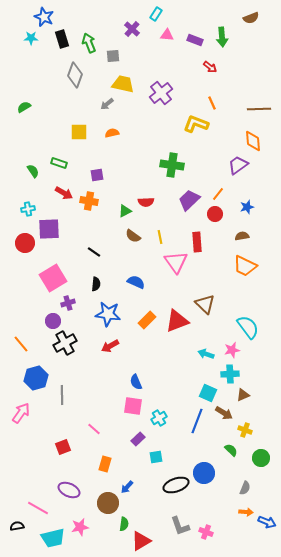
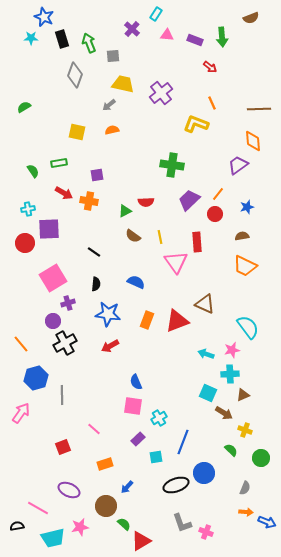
gray arrow at (107, 104): moved 2 px right, 1 px down
yellow square at (79, 132): moved 2 px left; rotated 12 degrees clockwise
orange semicircle at (112, 133): moved 3 px up
green rectangle at (59, 163): rotated 28 degrees counterclockwise
brown triangle at (205, 304): rotated 20 degrees counterclockwise
orange rectangle at (147, 320): rotated 24 degrees counterclockwise
blue line at (197, 421): moved 14 px left, 21 px down
orange rectangle at (105, 464): rotated 56 degrees clockwise
brown circle at (108, 503): moved 2 px left, 3 px down
green semicircle at (124, 524): rotated 56 degrees counterclockwise
gray L-shape at (180, 526): moved 2 px right, 3 px up
